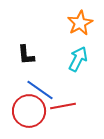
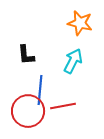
orange star: rotated 30 degrees counterclockwise
cyan arrow: moved 5 px left, 2 px down
blue line: rotated 60 degrees clockwise
red circle: moved 1 px left
